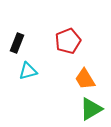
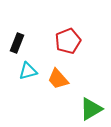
orange trapezoid: moved 27 px left; rotated 10 degrees counterclockwise
